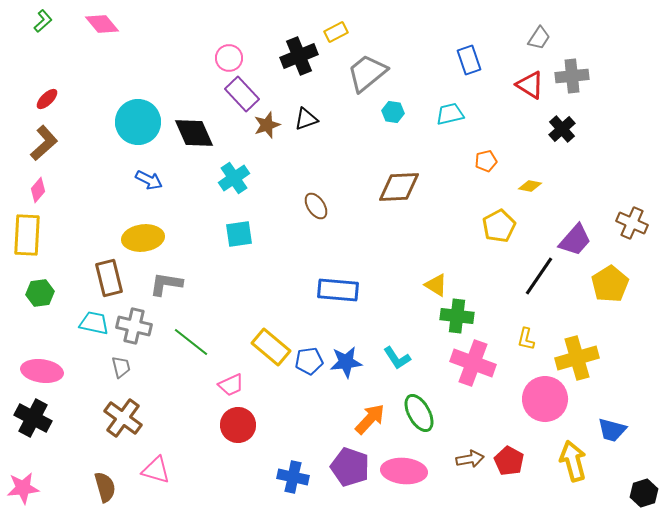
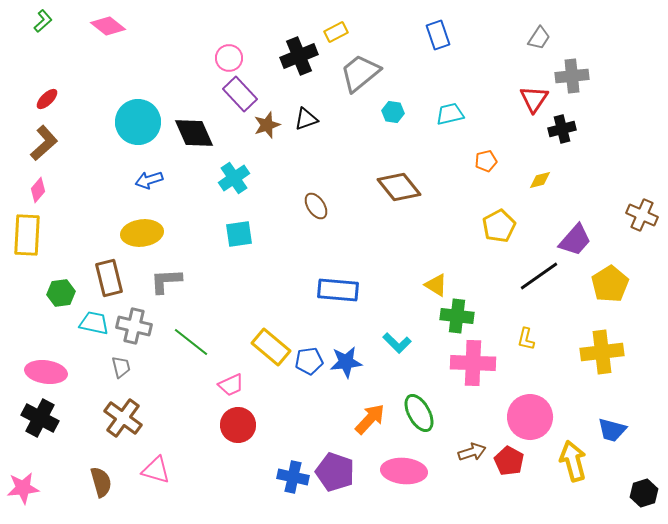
pink diamond at (102, 24): moved 6 px right, 2 px down; rotated 12 degrees counterclockwise
blue rectangle at (469, 60): moved 31 px left, 25 px up
gray trapezoid at (367, 73): moved 7 px left
red triangle at (530, 85): moved 4 px right, 14 px down; rotated 32 degrees clockwise
purple rectangle at (242, 94): moved 2 px left
black cross at (562, 129): rotated 28 degrees clockwise
blue arrow at (149, 180): rotated 136 degrees clockwise
yellow diamond at (530, 186): moved 10 px right, 6 px up; rotated 25 degrees counterclockwise
brown diamond at (399, 187): rotated 54 degrees clockwise
brown cross at (632, 223): moved 10 px right, 8 px up
yellow ellipse at (143, 238): moved 1 px left, 5 px up
black line at (539, 276): rotated 21 degrees clockwise
gray L-shape at (166, 284): moved 3 px up; rotated 12 degrees counterclockwise
green hexagon at (40, 293): moved 21 px right
cyan L-shape at (397, 358): moved 15 px up; rotated 12 degrees counterclockwise
yellow cross at (577, 358): moved 25 px right, 6 px up; rotated 9 degrees clockwise
pink cross at (473, 363): rotated 18 degrees counterclockwise
pink ellipse at (42, 371): moved 4 px right, 1 px down
pink circle at (545, 399): moved 15 px left, 18 px down
black cross at (33, 418): moved 7 px right
brown arrow at (470, 459): moved 2 px right, 7 px up; rotated 8 degrees counterclockwise
purple pentagon at (350, 467): moved 15 px left, 5 px down
brown semicircle at (105, 487): moved 4 px left, 5 px up
